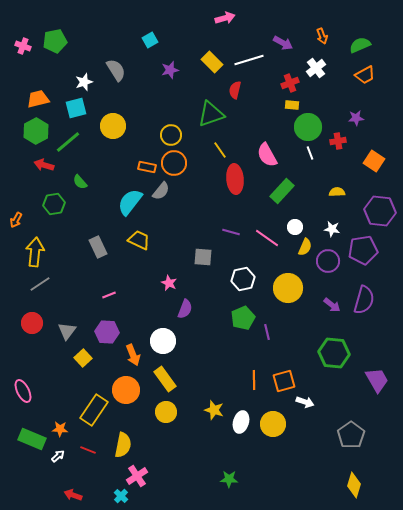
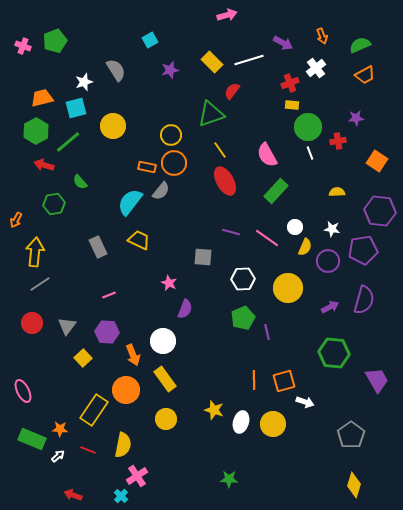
pink arrow at (225, 18): moved 2 px right, 3 px up
green pentagon at (55, 41): rotated 10 degrees counterclockwise
red semicircle at (235, 90): moved 3 px left, 1 px down; rotated 24 degrees clockwise
orange trapezoid at (38, 99): moved 4 px right, 1 px up
orange square at (374, 161): moved 3 px right
red ellipse at (235, 179): moved 10 px left, 2 px down; rotated 24 degrees counterclockwise
green rectangle at (282, 191): moved 6 px left
white hexagon at (243, 279): rotated 10 degrees clockwise
purple arrow at (332, 305): moved 2 px left, 2 px down; rotated 66 degrees counterclockwise
gray triangle at (67, 331): moved 5 px up
yellow circle at (166, 412): moved 7 px down
